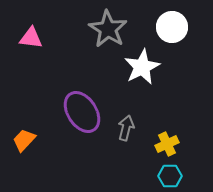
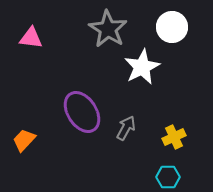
gray arrow: rotated 15 degrees clockwise
yellow cross: moved 7 px right, 7 px up
cyan hexagon: moved 2 px left, 1 px down
